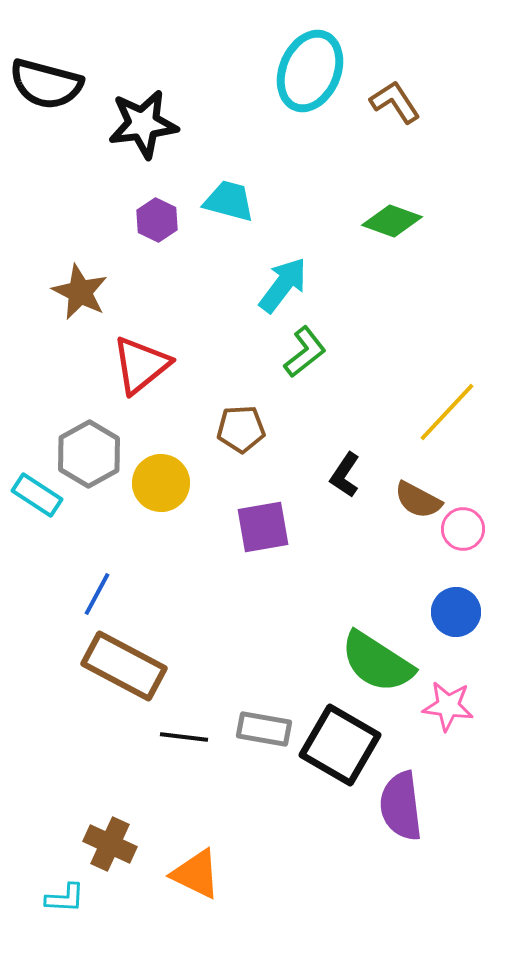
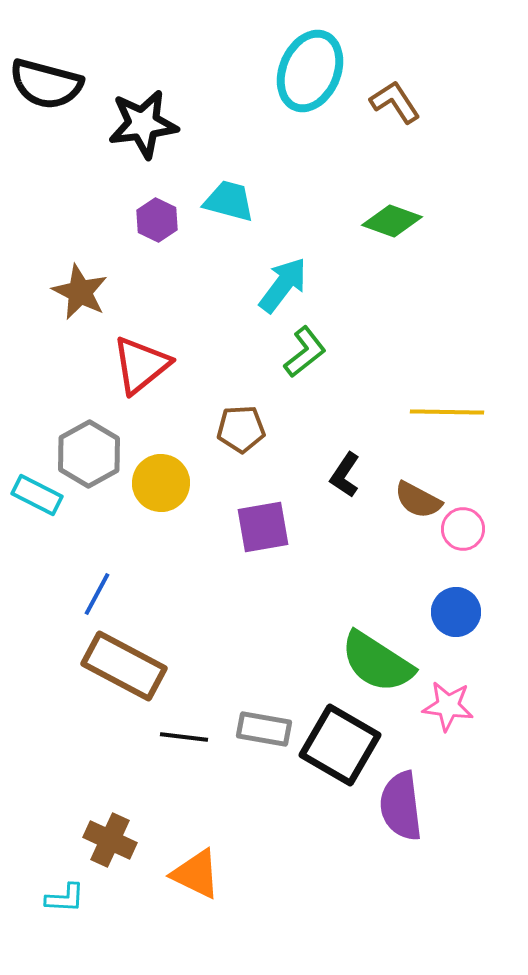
yellow line: rotated 48 degrees clockwise
cyan rectangle: rotated 6 degrees counterclockwise
brown cross: moved 4 px up
